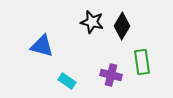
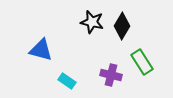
blue triangle: moved 1 px left, 4 px down
green rectangle: rotated 25 degrees counterclockwise
